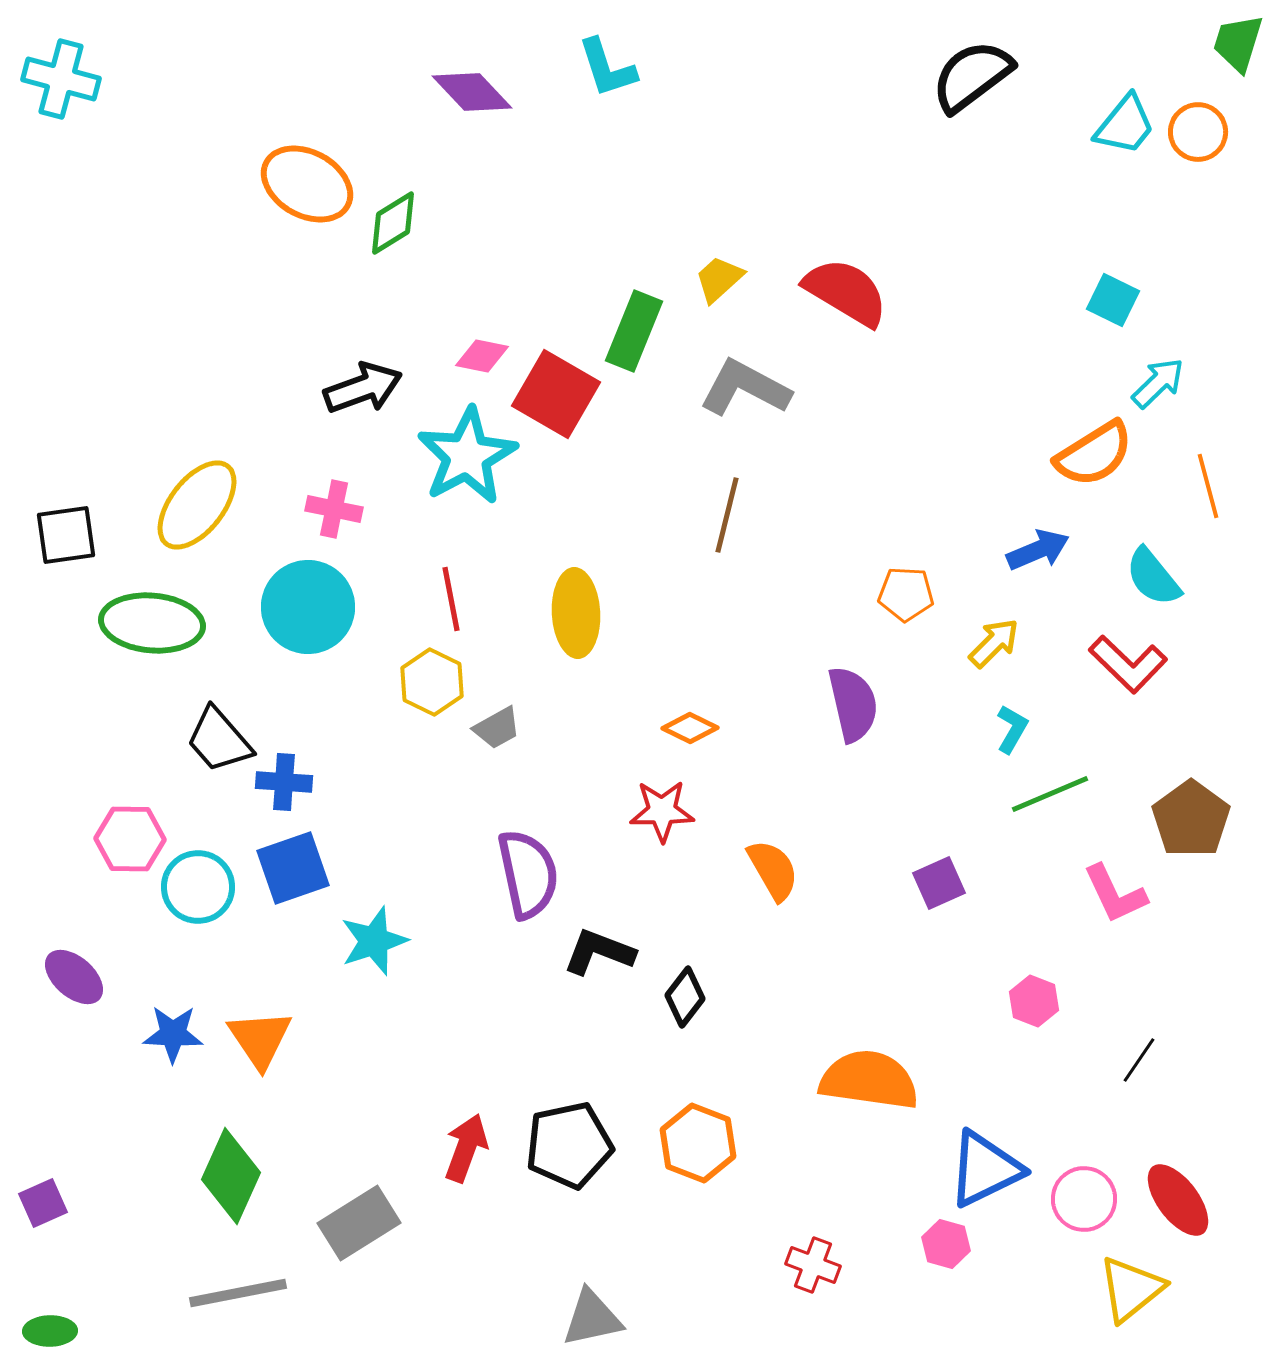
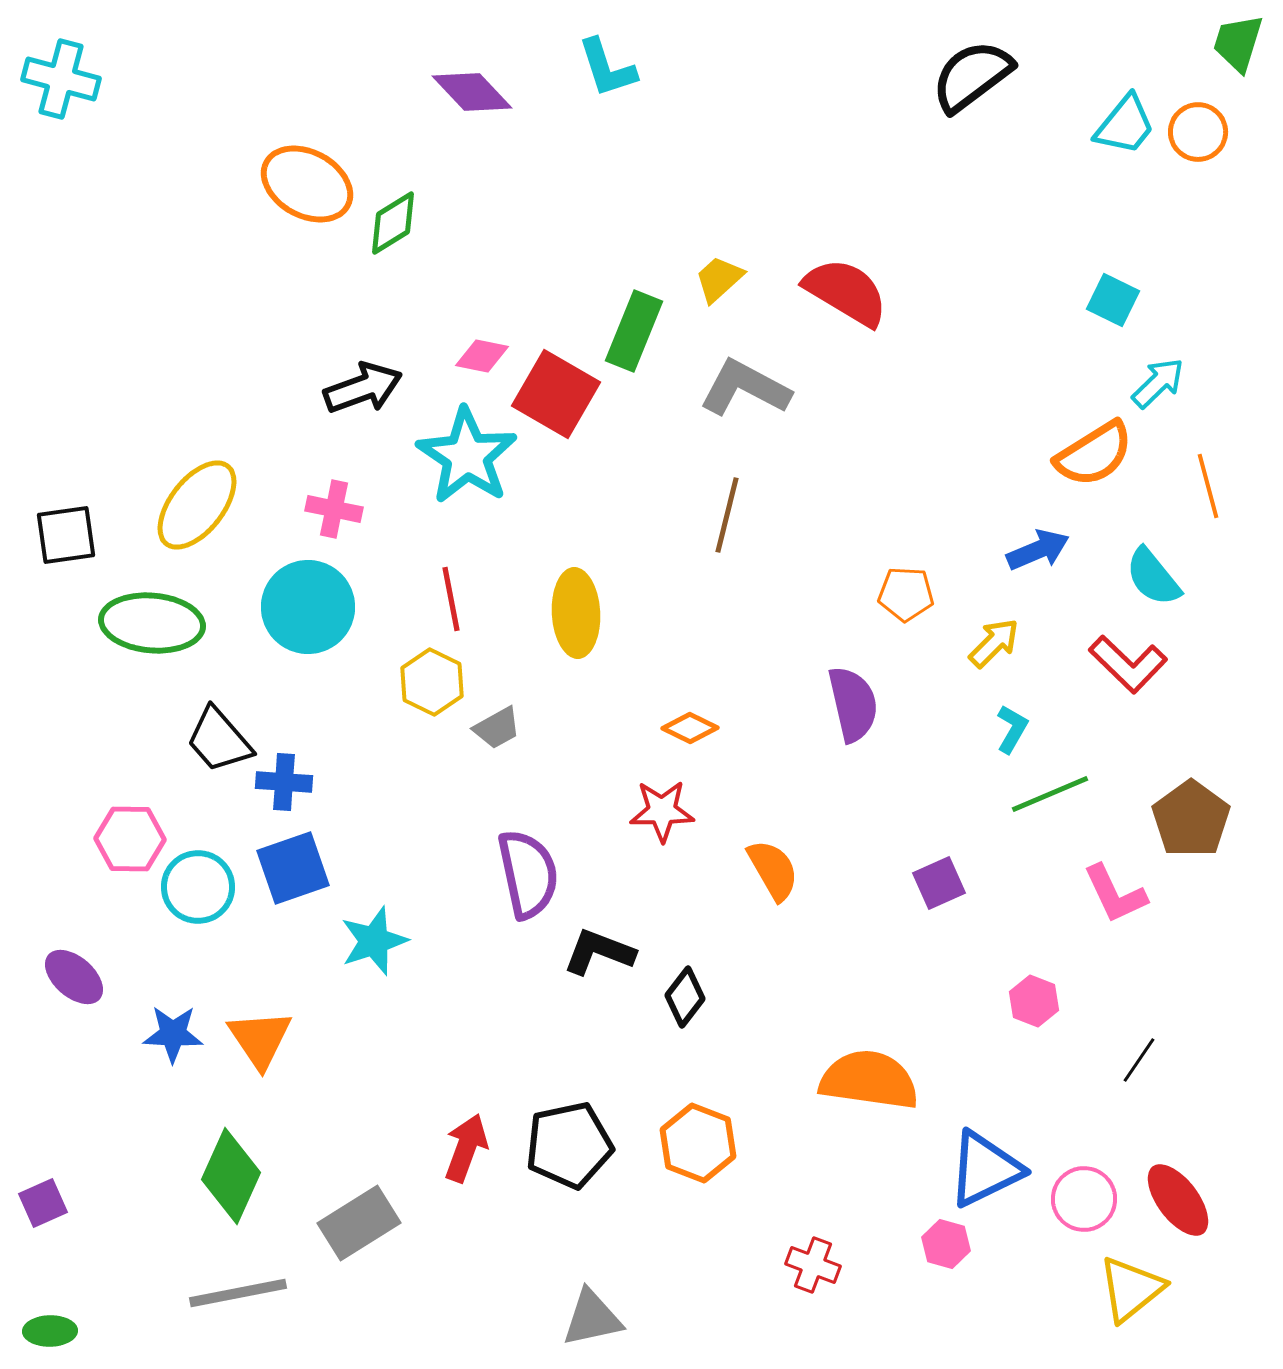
cyan star at (467, 456): rotated 10 degrees counterclockwise
